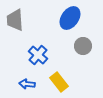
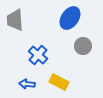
yellow rectangle: rotated 24 degrees counterclockwise
